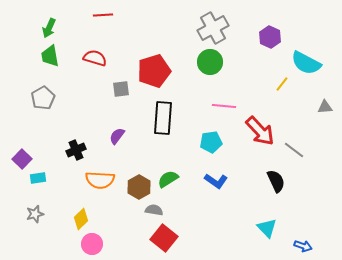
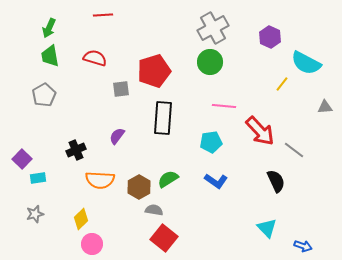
gray pentagon: moved 1 px right, 3 px up
